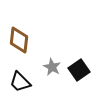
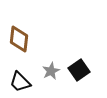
brown diamond: moved 1 px up
gray star: moved 1 px left, 4 px down; rotated 18 degrees clockwise
